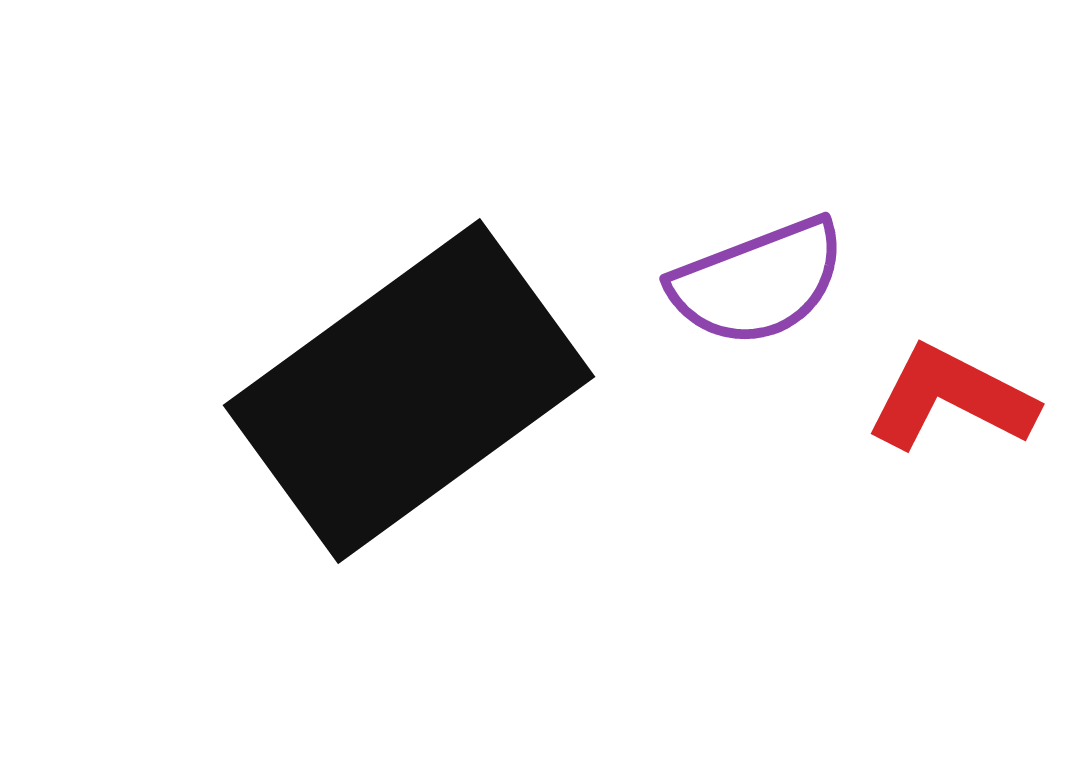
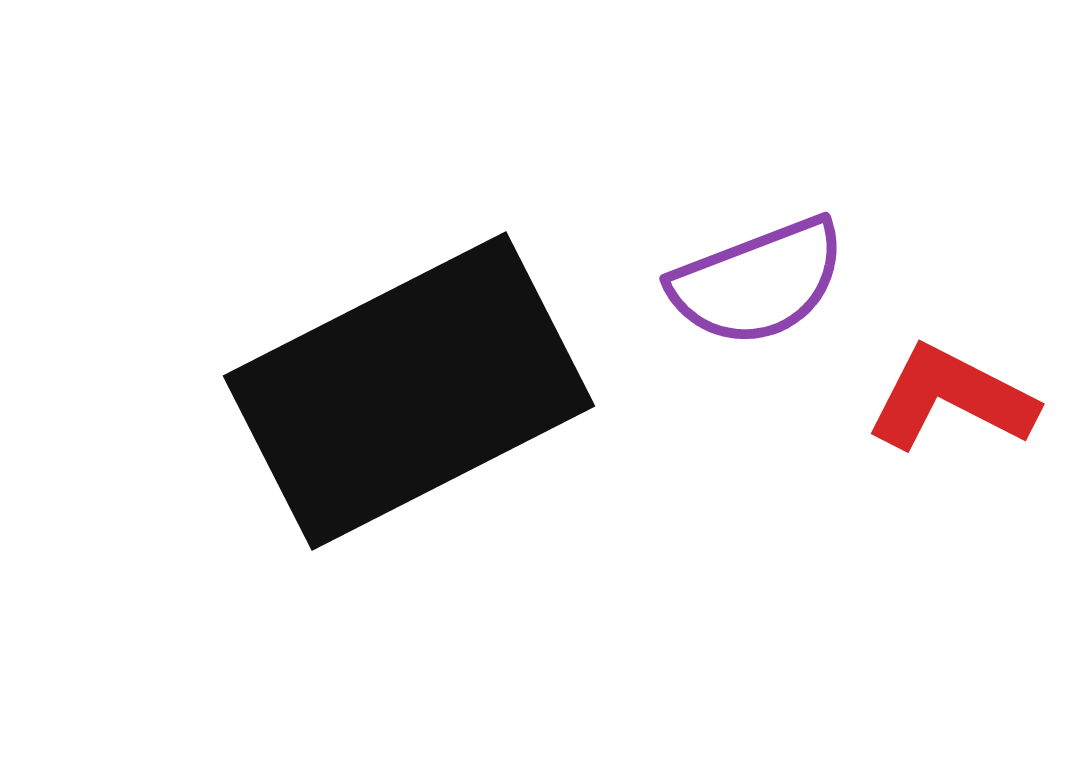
black rectangle: rotated 9 degrees clockwise
